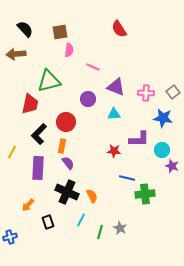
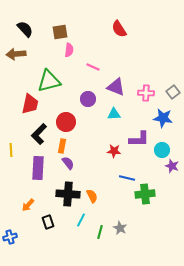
yellow line: moved 1 px left, 2 px up; rotated 32 degrees counterclockwise
black cross: moved 1 px right, 2 px down; rotated 20 degrees counterclockwise
